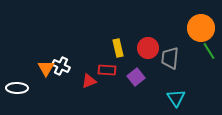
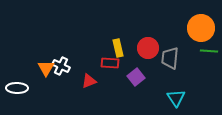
green line: rotated 54 degrees counterclockwise
red rectangle: moved 3 px right, 7 px up
